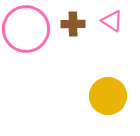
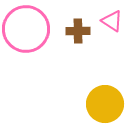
brown cross: moved 5 px right, 7 px down
yellow circle: moved 3 px left, 8 px down
